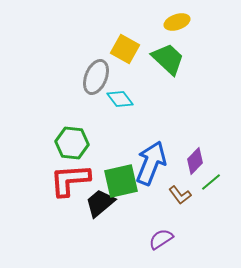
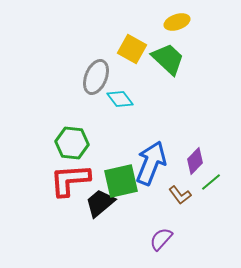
yellow square: moved 7 px right
purple semicircle: rotated 15 degrees counterclockwise
